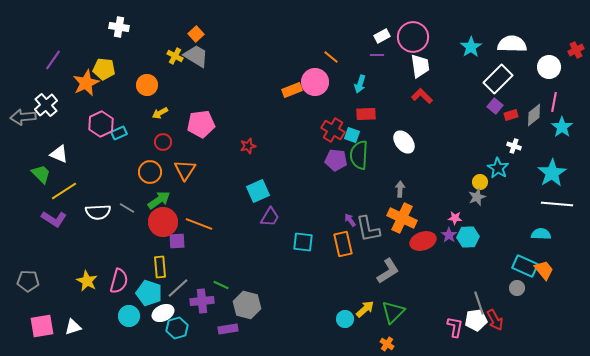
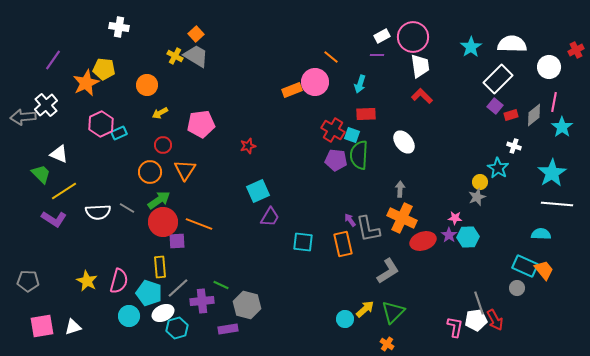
red circle at (163, 142): moved 3 px down
